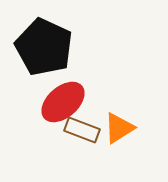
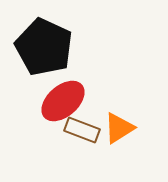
red ellipse: moved 1 px up
